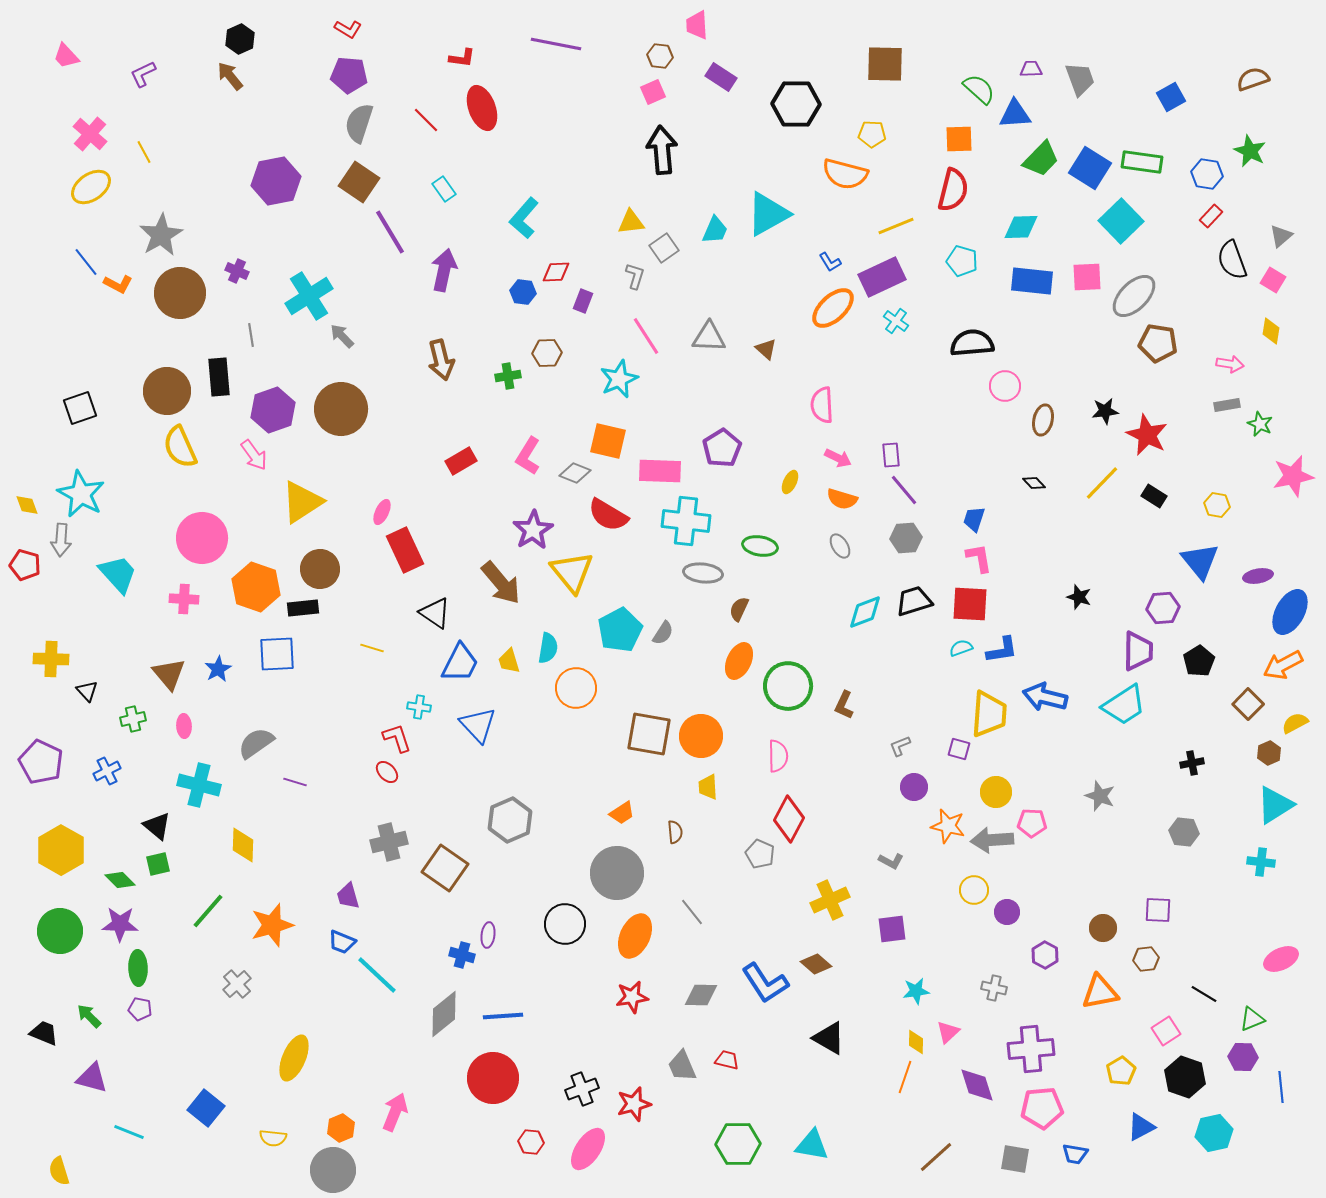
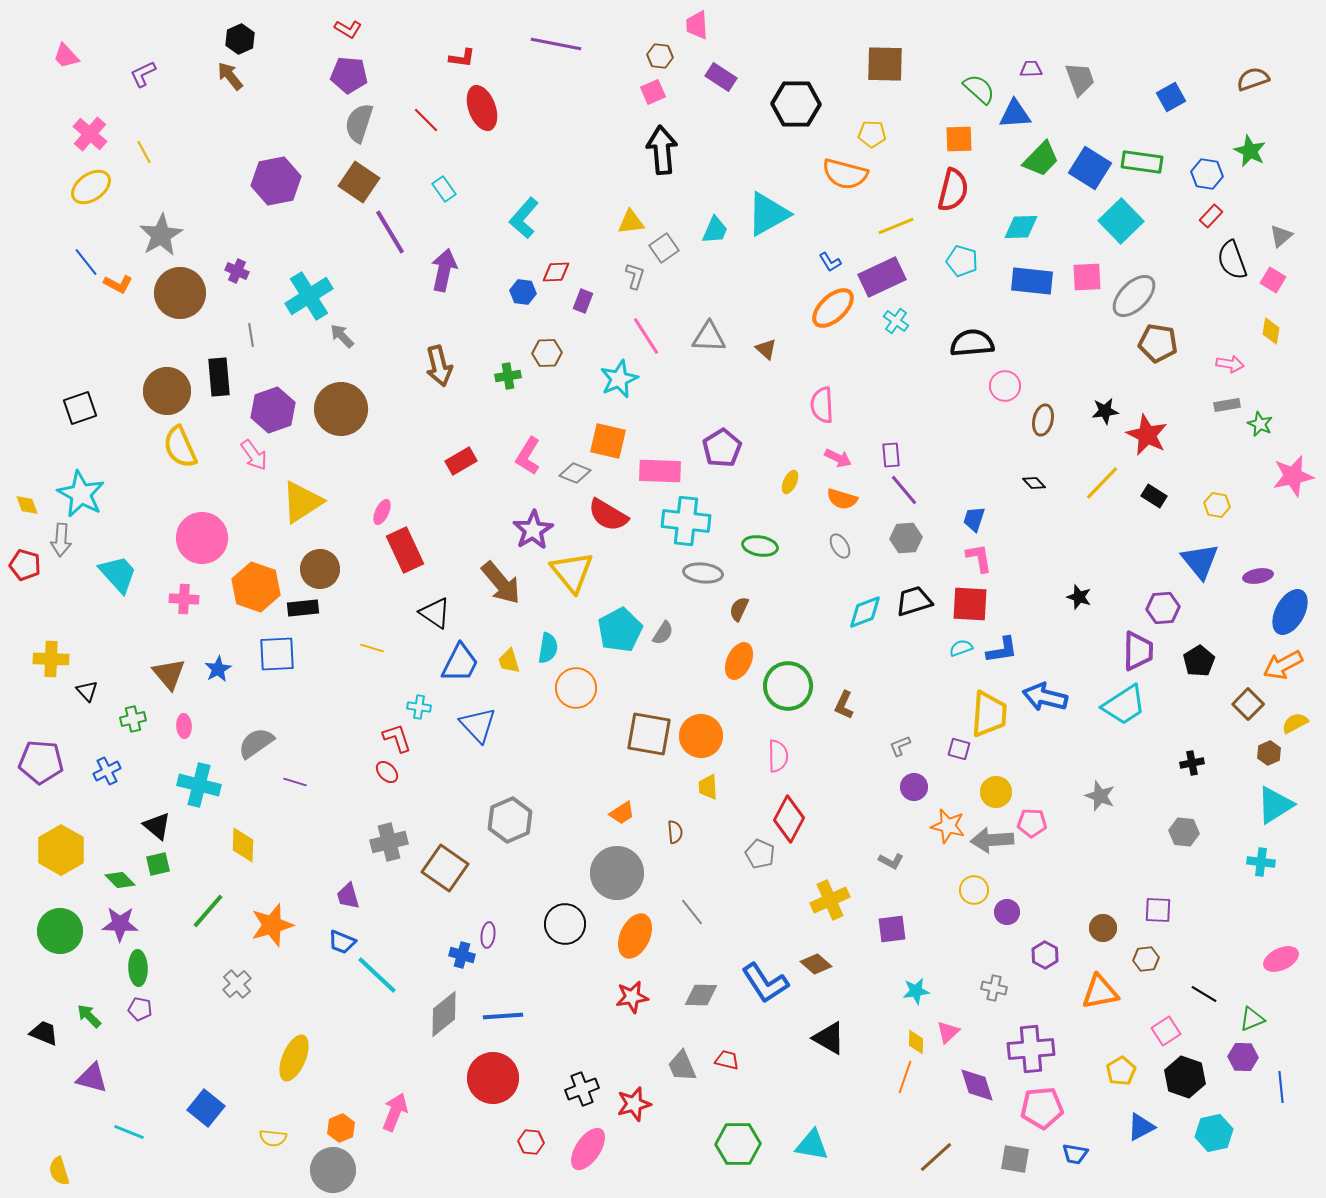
brown arrow at (441, 360): moved 2 px left, 6 px down
purple pentagon at (41, 762): rotated 21 degrees counterclockwise
